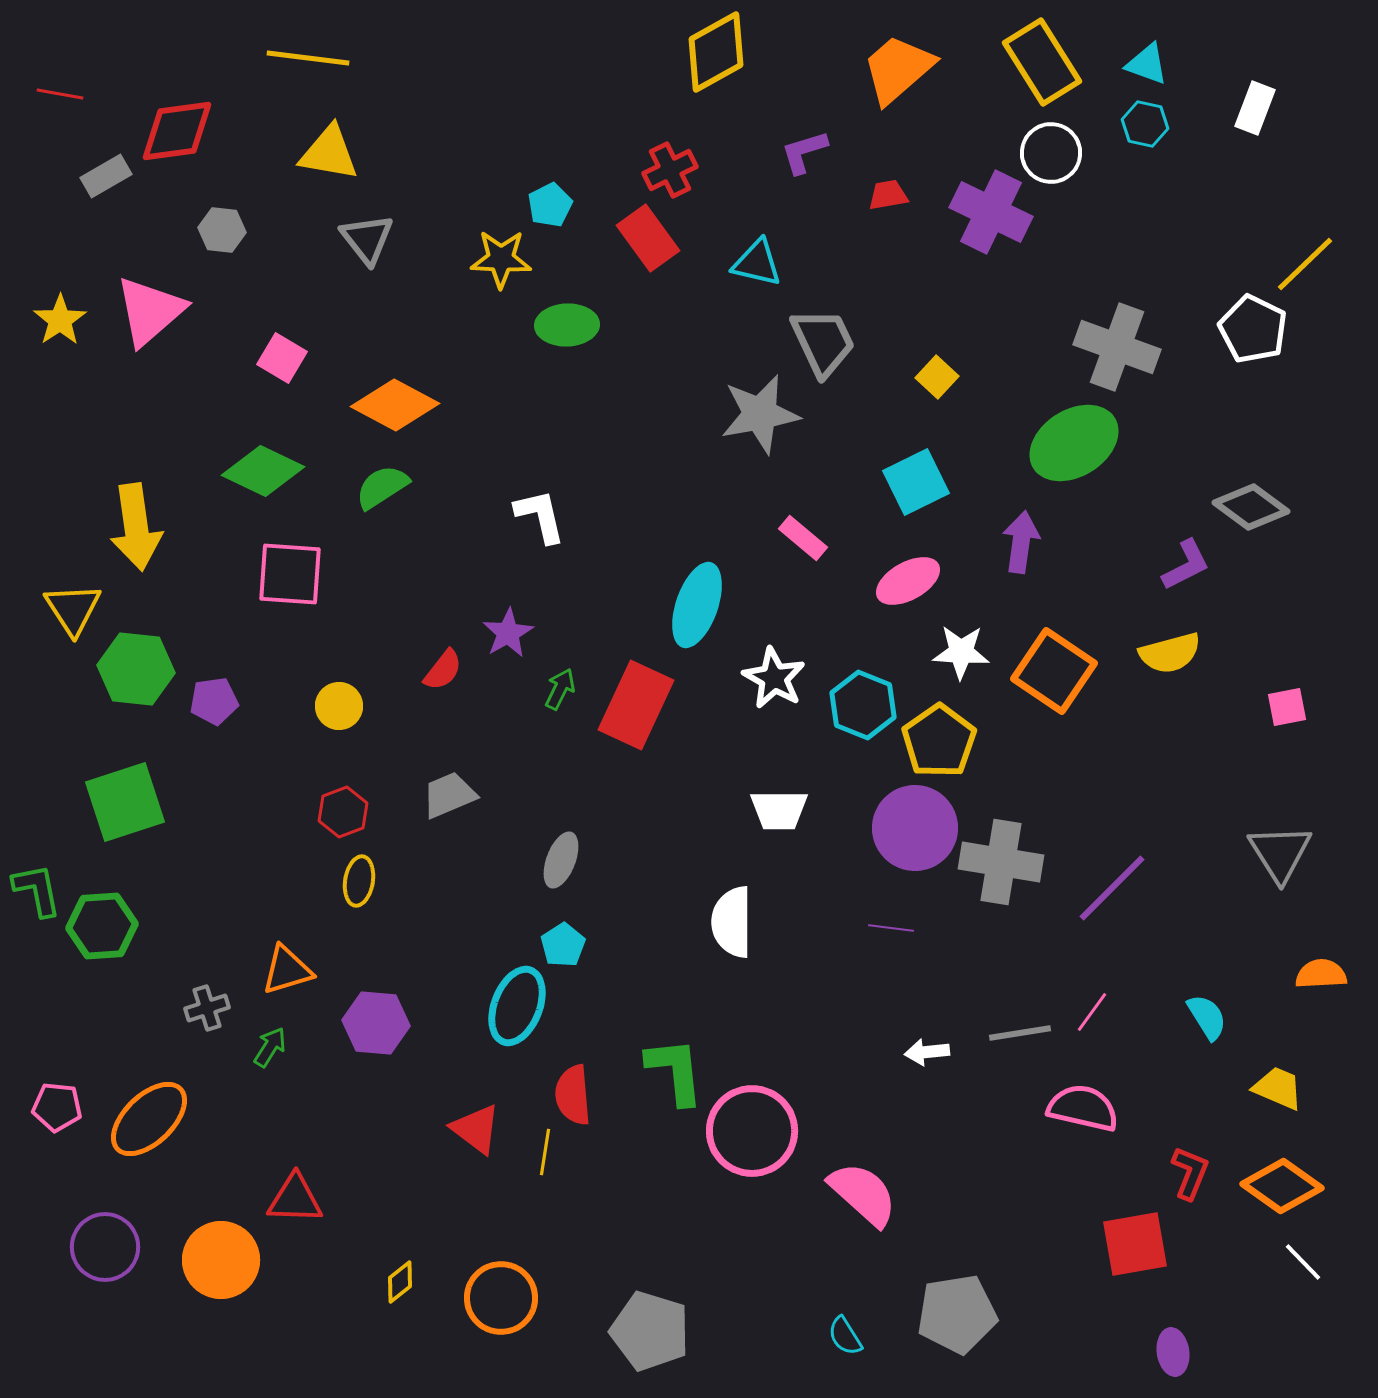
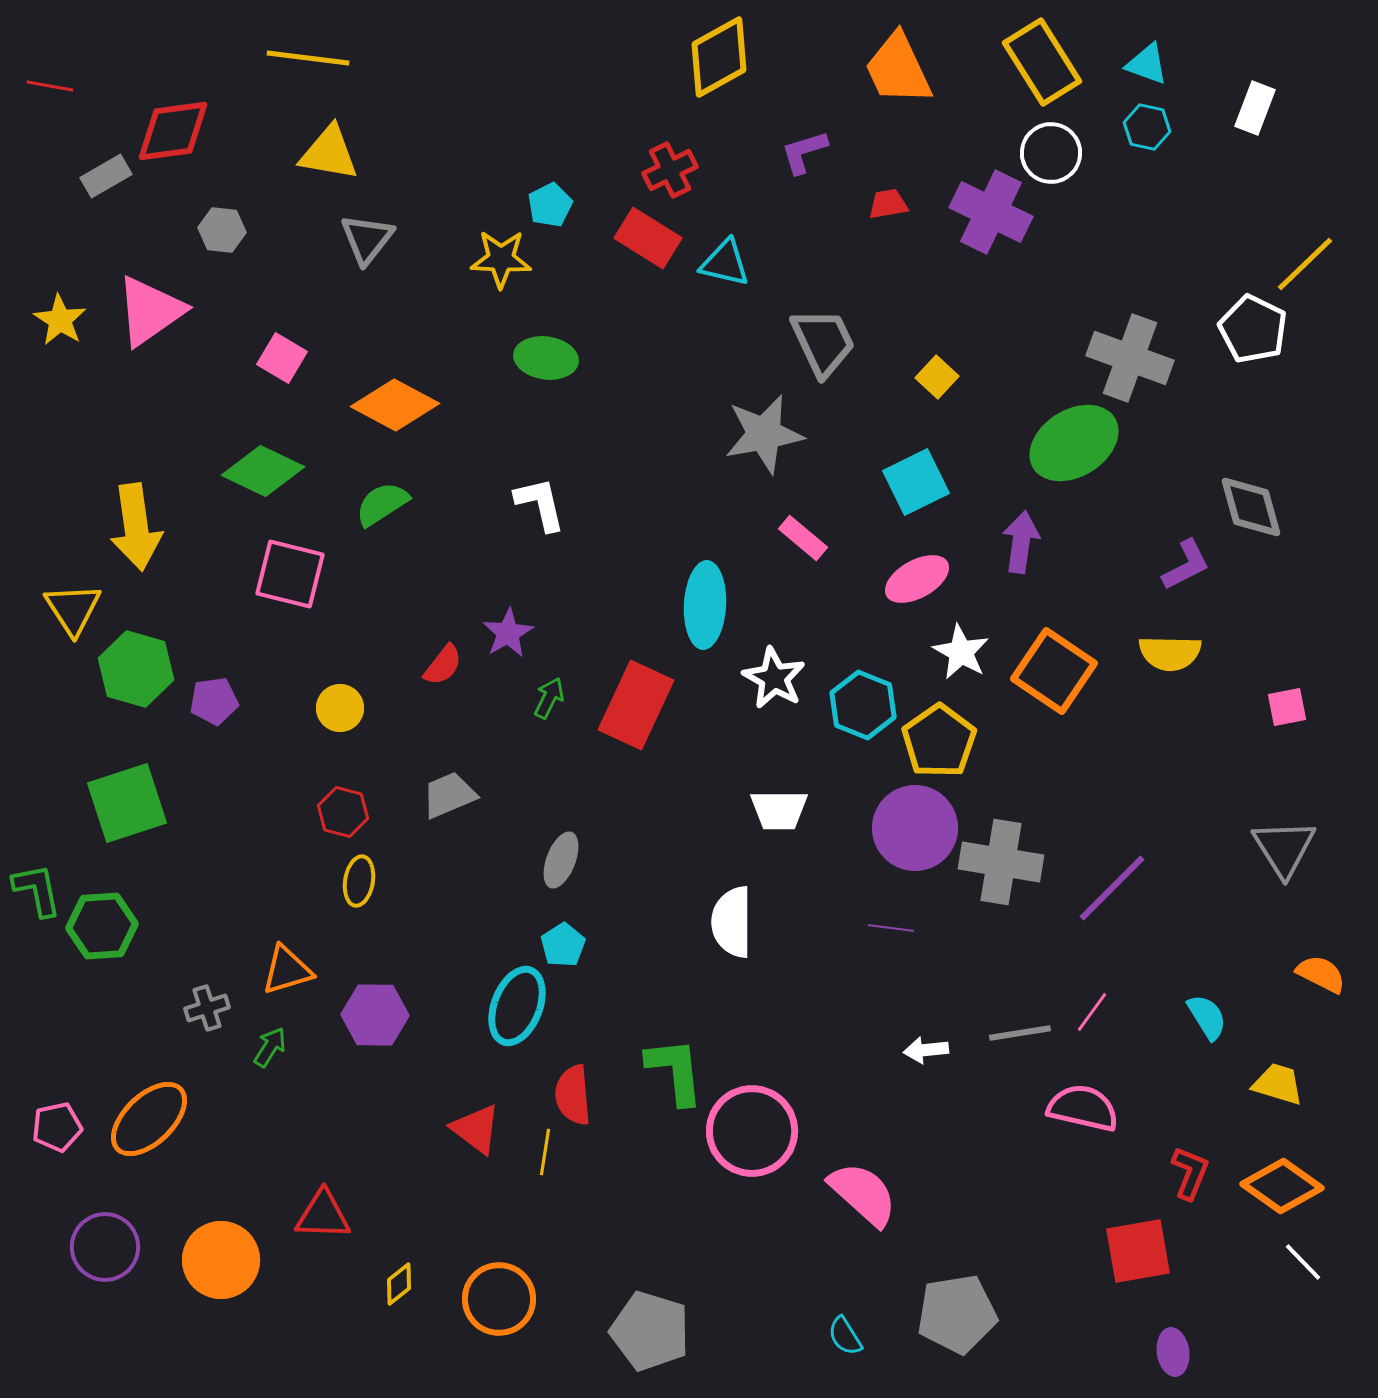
yellow diamond at (716, 52): moved 3 px right, 5 px down
orange trapezoid at (898, 69): rotated 74 degrees counterclockwise
red line at (60, 94): moved 10 px left, 8 px up
cyan hexagon at (1145, 124): moved 2 px right, 3 px down
red diamond at (177, 131): moved 4 px left
red trapezoid at (888, 195): moved 9 px down
red rectangle at (648, 238): rotated 22 degrees counterclockwise
gray triangle at (367, 239): rotated 16 degrees clockwise
cyan triangle at (757, 263): moved 32 px left
pink triangle at (150, 311): rotated 6 degrees clockwise
yellow star at (60, 320): rotated 6 degrees counterclockwise
green ellipse at (567, 325): moved 21 px left, 33 px down; rotated 10 degrees clockwise
gray cross at (1117, 347): moved 13 px right, 11 px down
gray star at (760, 414): moved 4 px right, 20 px down
green semicircle at (382, 487): moved 17 px down
gray diamond at (1251, 507): rotated 38 degrees clockwise
white L-shape at (540, 516): moved 12 px up
pink square at (290, 574): rotated 10 degrees clockwise
pink ellipse at (908, 581): moved 9 px right, 2 px up
cyan ellipse at (697, 605): moved 8 px right; rotated 16 degrees counterclockwise
white star at (961, 652): rotated 26 degrees clockwise
yellow semicircle at (1170, 653): rotated 16 degrees clockwise
green hexagon at (136, 669): rotated 10 degrees clockwise
red semicircle at (443, 670): moved 5 px up
green arrow at (560, 689): moved 11 px left, 9 px down
yellow circle at (339, 706): moved 1 px right, 2 px down
green square at (125, 802): moved 2 px right, 1 px down
red hexagon at (343, 812): rotated 24 degrees counterclockwise
gray triangle at (1280, 853): moved 4 px right, 5 px up
orange semicircle at (1321, 974): rotated 30 degrees clockwise
purple hexagon at (376, 1023): moved 1 px left, 8 px up; rotated 4 degrees counterclockwise
white arrow at (927, 1052): moved 1 px left, 2 px up
yellow trapezoid at (1278, 1088): moved 4 px up; rotated 6 degrees counterclockwise
pink pentagon at (57, 1107): moved 20 px down; rotated 18 degrees counterclockwise
red triangle at (295, 1199): moved 28 px right, 16 px down
red square at (1135, 1244): moved 3 px right, 7 px down
yellow diamond at (400, 1282): moved 1 px left, 2 px down
orange circle at (501, 1298): moved 2 px left, 1 px down
